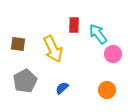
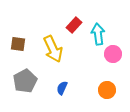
red rectangle: rotated 42 degrees clockwise
cyan arrow: rotated 30 degrees clockwise
blue semicircle: rotated 24 degrees counterclockwise
